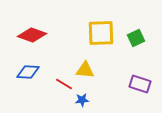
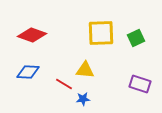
blue star: moved 1 px right, 1 px up
